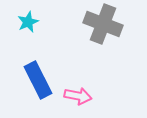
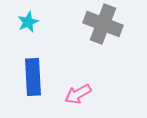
blue rectangle: moved 5 px left, 3 px up; rotated 24 degrees clockwise
pink arrow: moved 2 px up; rotated 140 degrees clockwise
